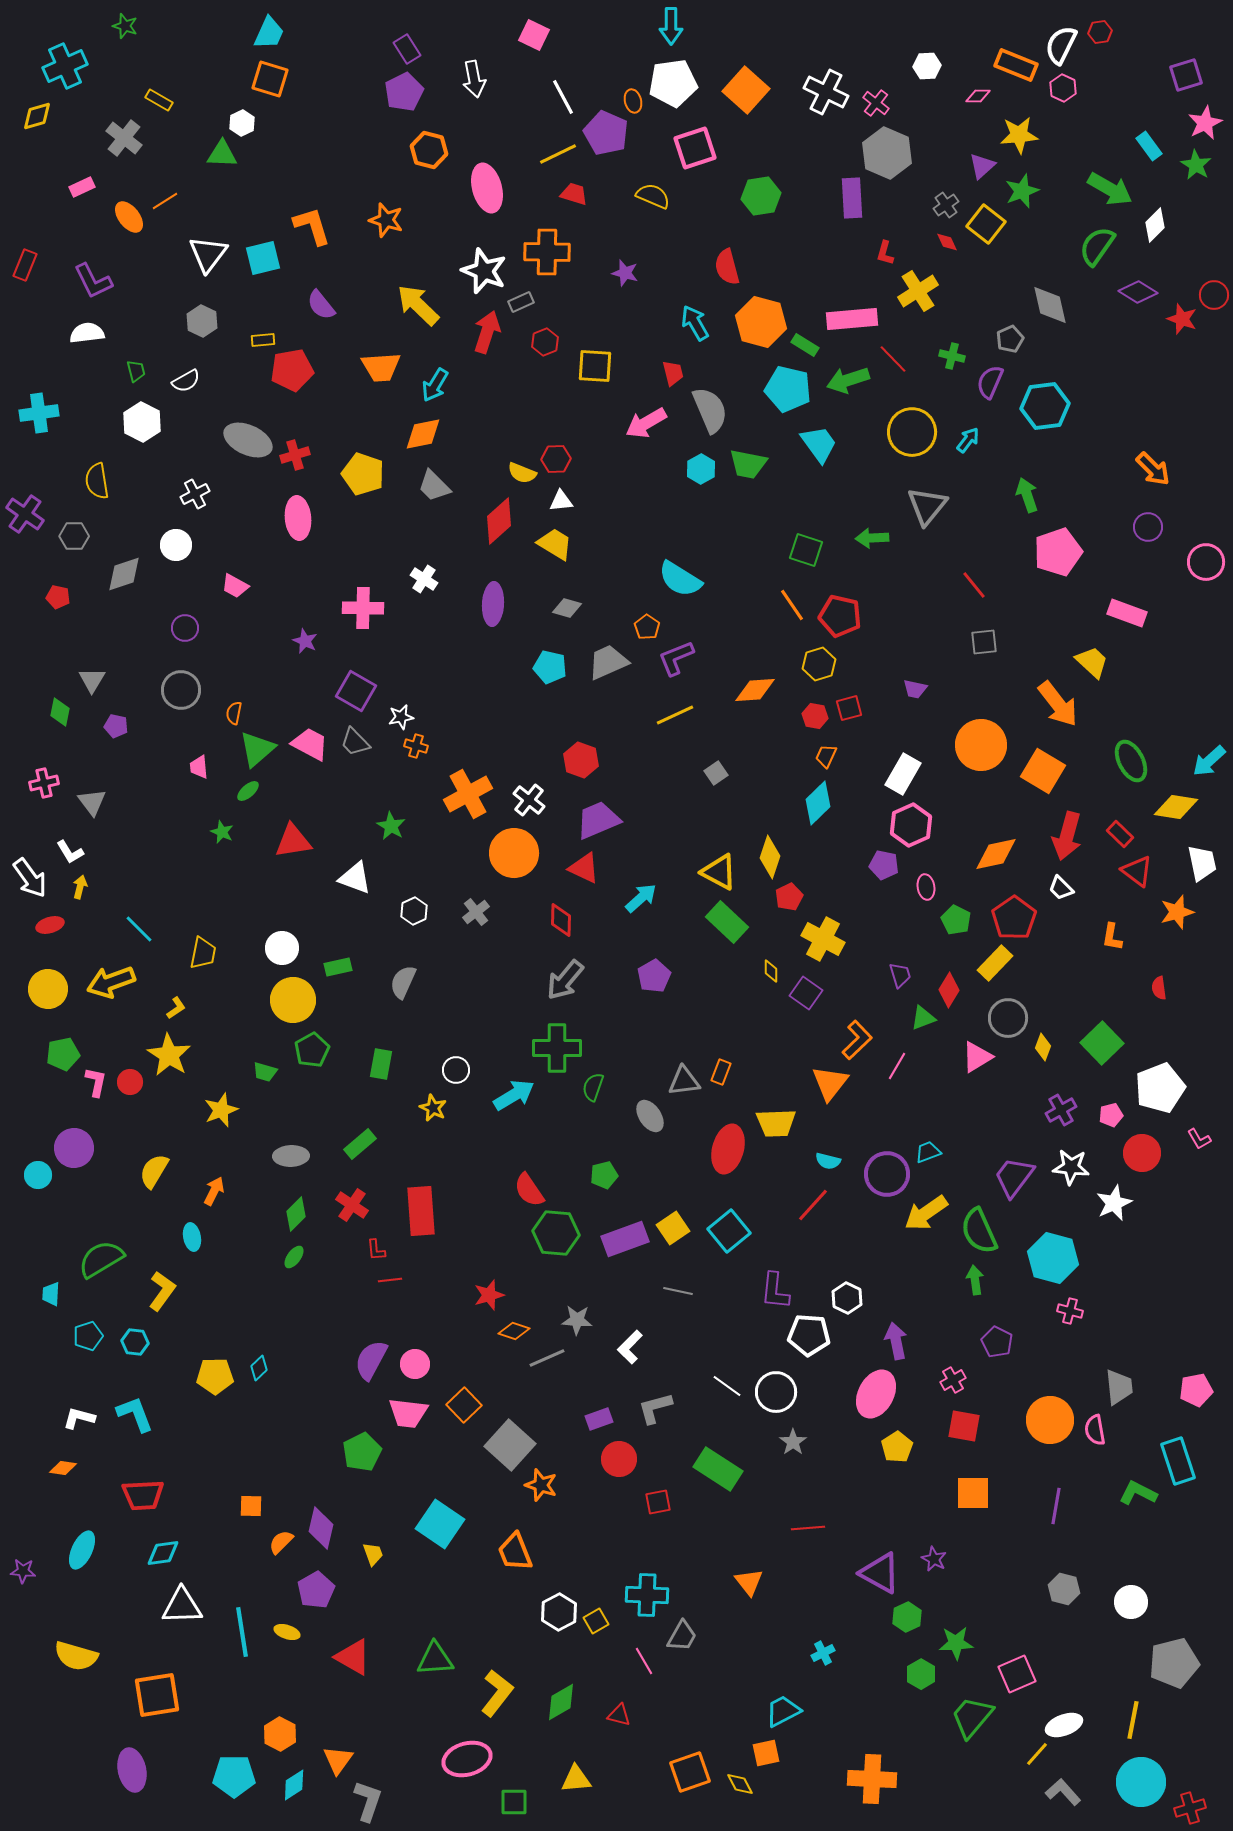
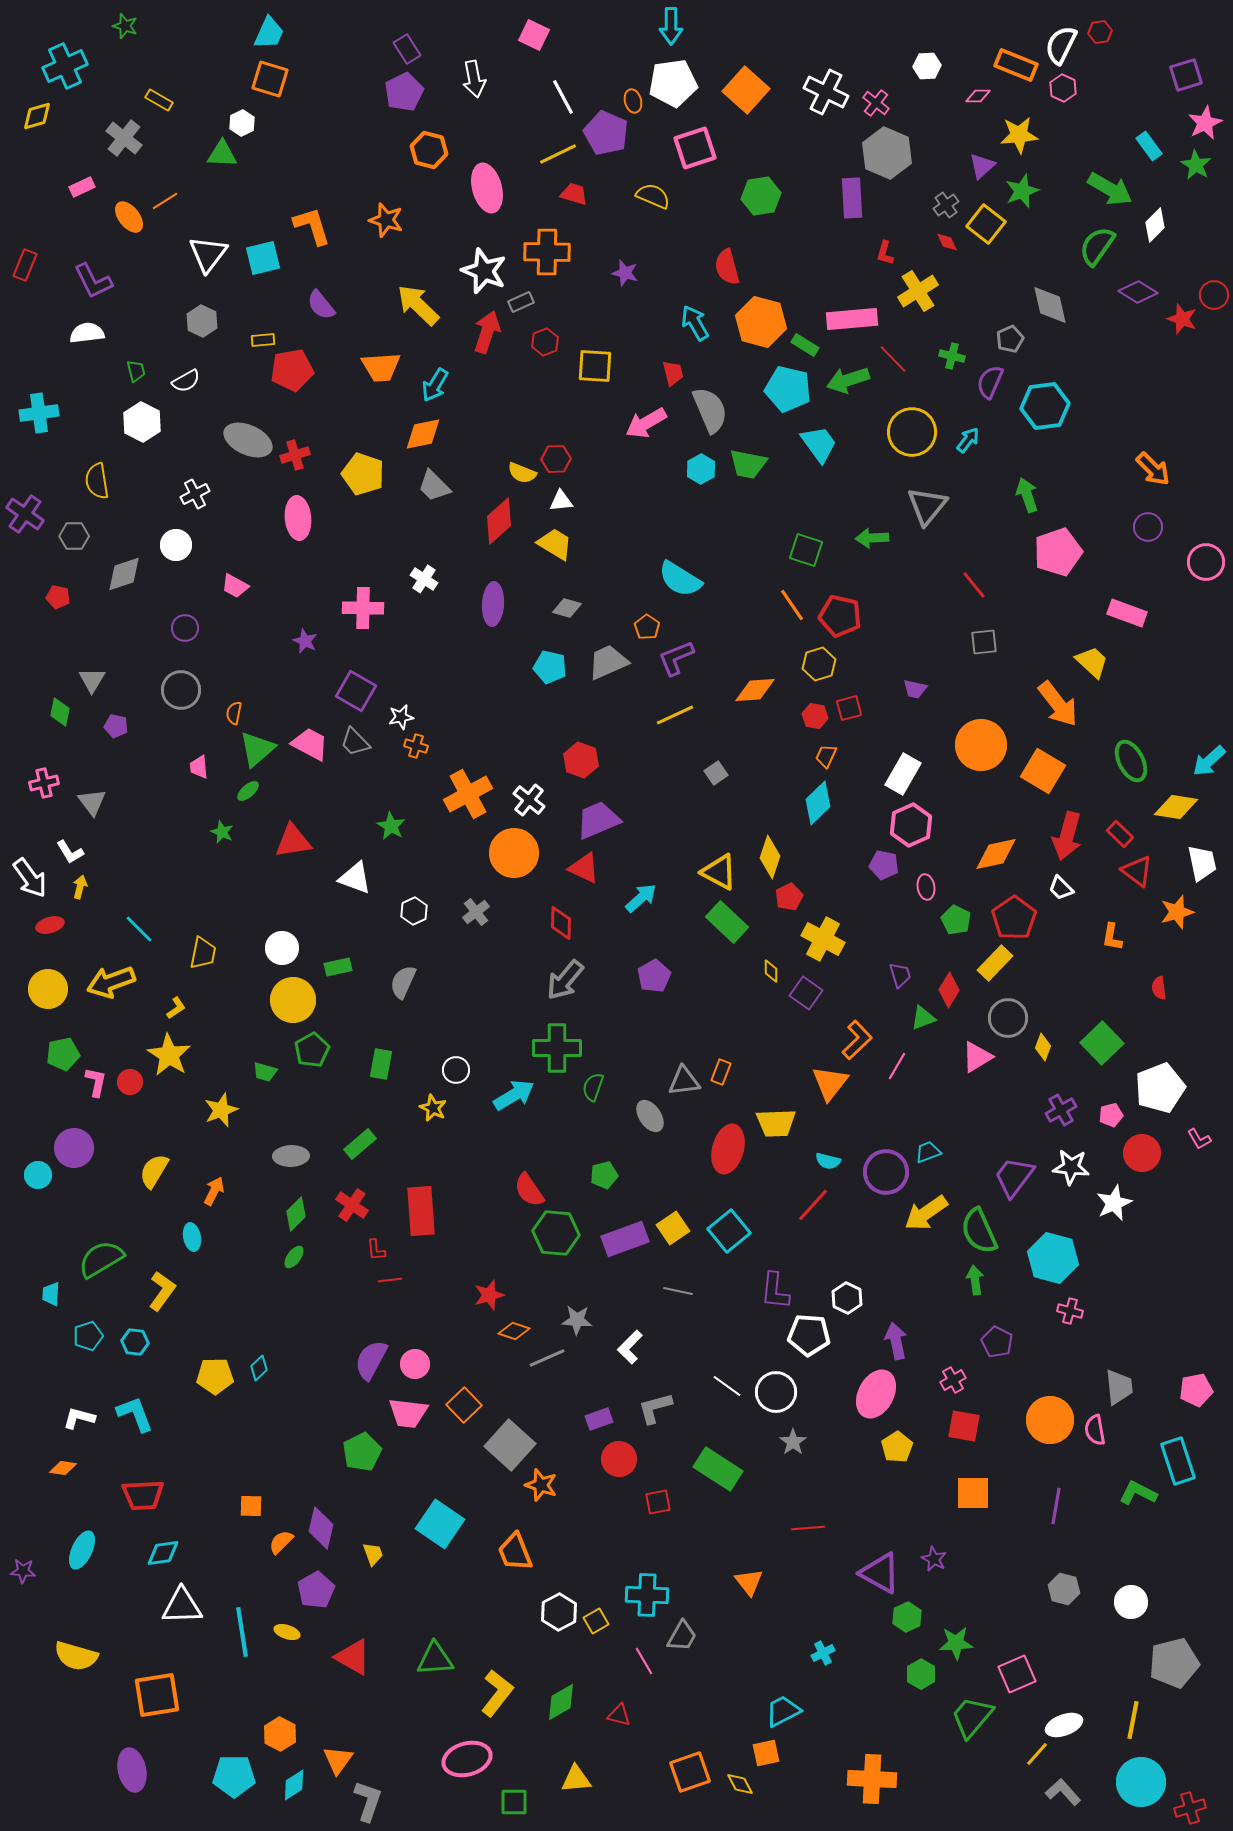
red diamond at (561, 920): moved 3 px down
purple circle at (887, 1174): moved 1 px left, 2 px up
